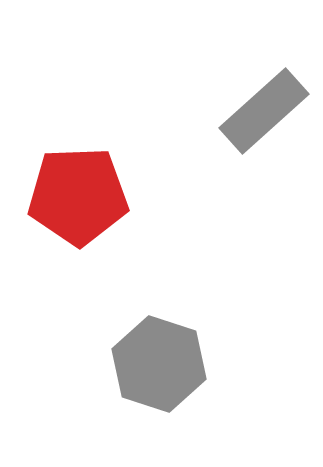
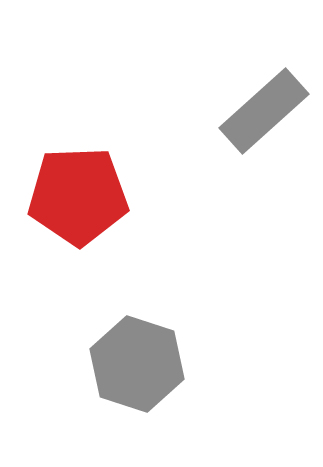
gray hexagon: moved 22 px left
